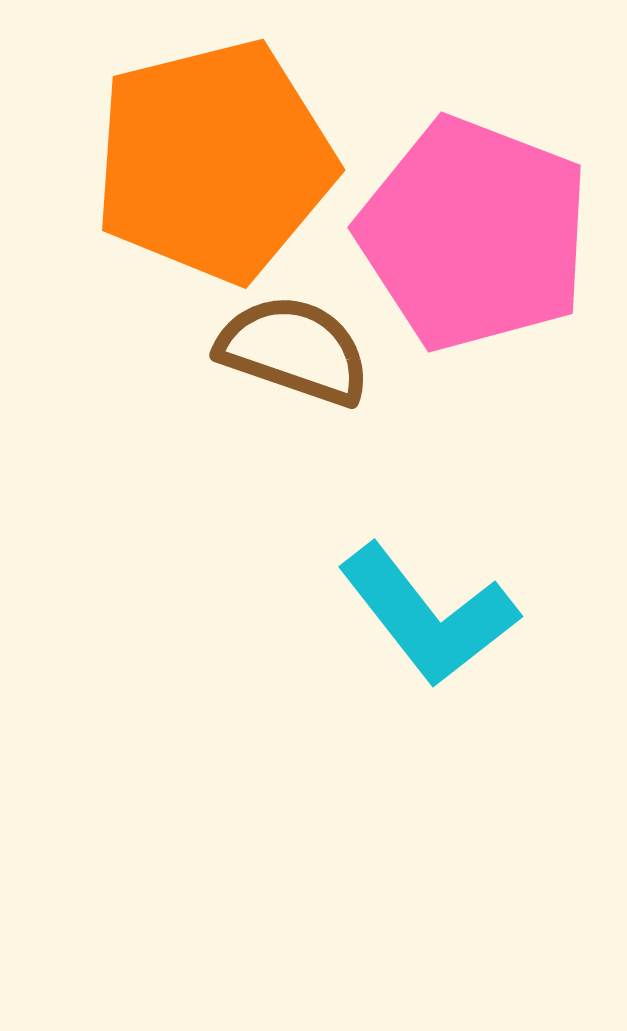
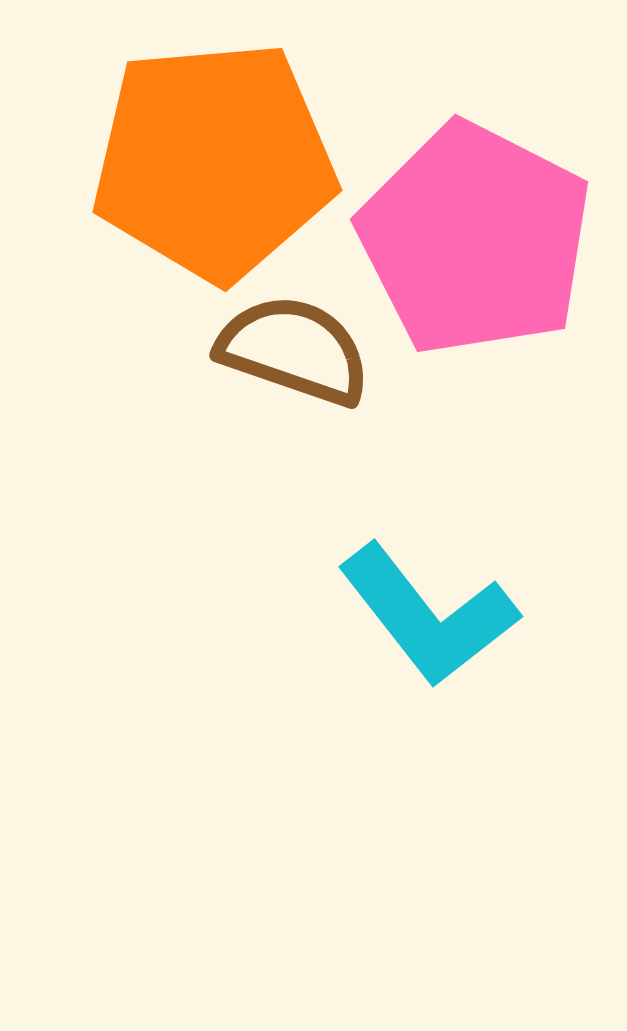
orange pentagon: rotated 9 degrees clockwise
pink pentagon: moved 1 px right, 5 px down; rotated 6 degrees clockwise
